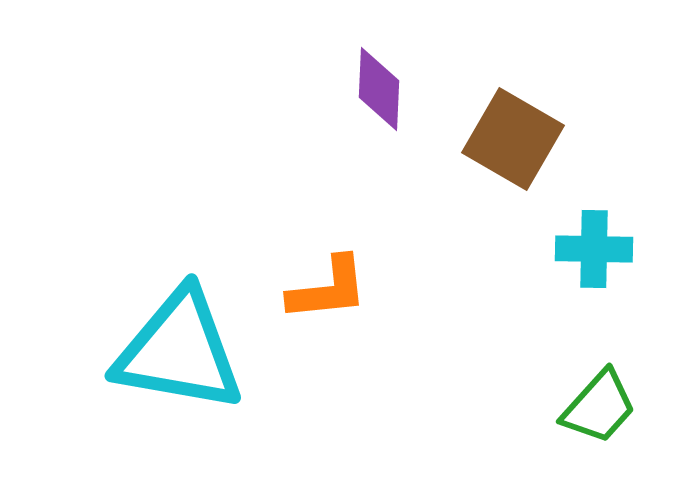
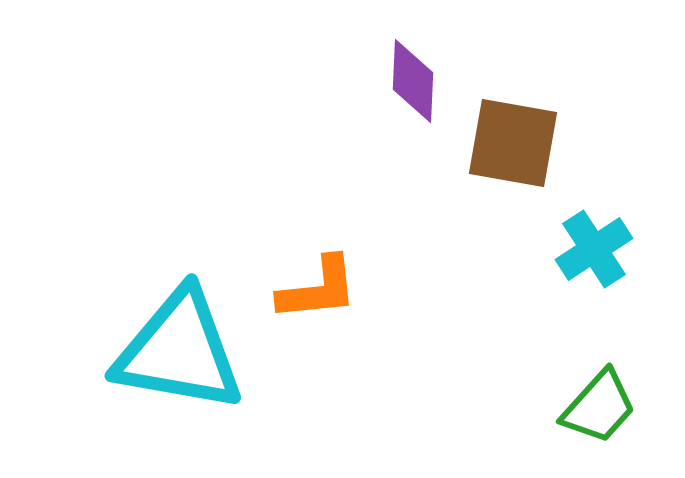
purple diamond: moved 34 px right, 8 px up
brown square: moved 4 px down; rotated 20 degrees counterclockwise
cyan cross: rotated 34 degrees counterclockwise
orange L-shape: moved 10 px left
